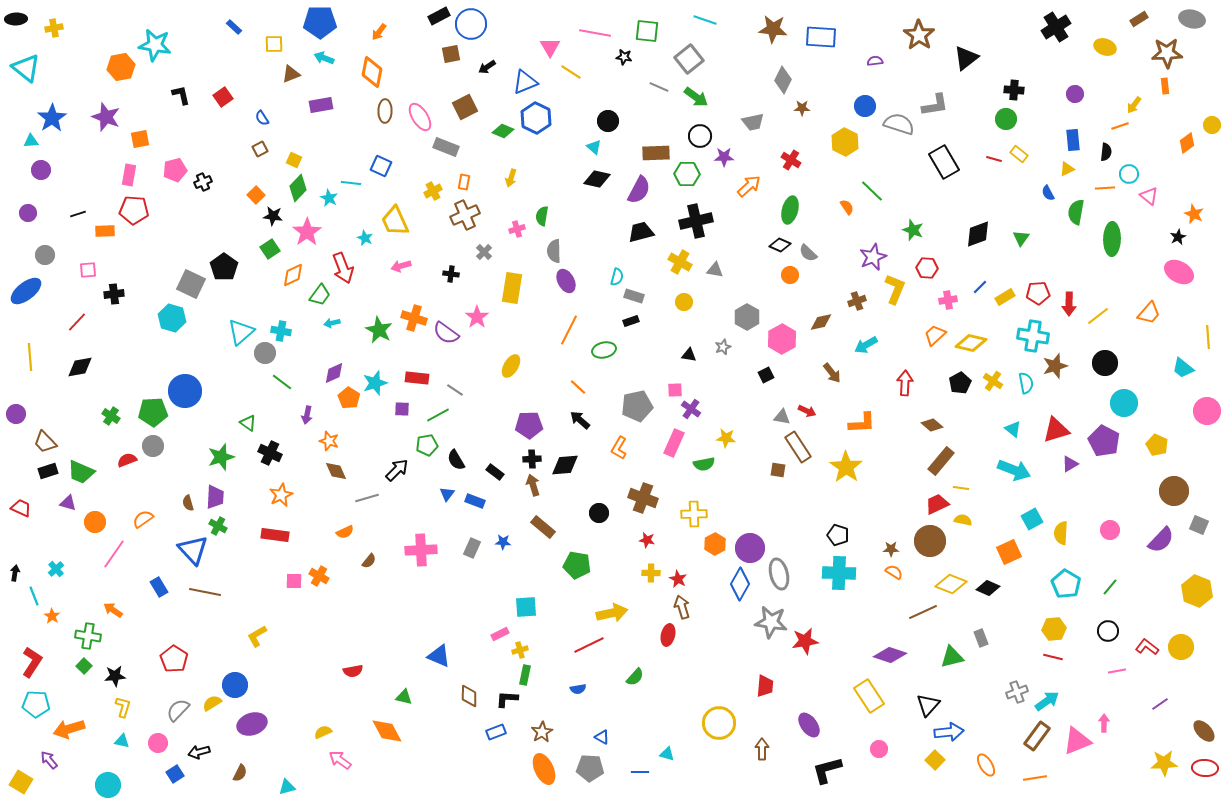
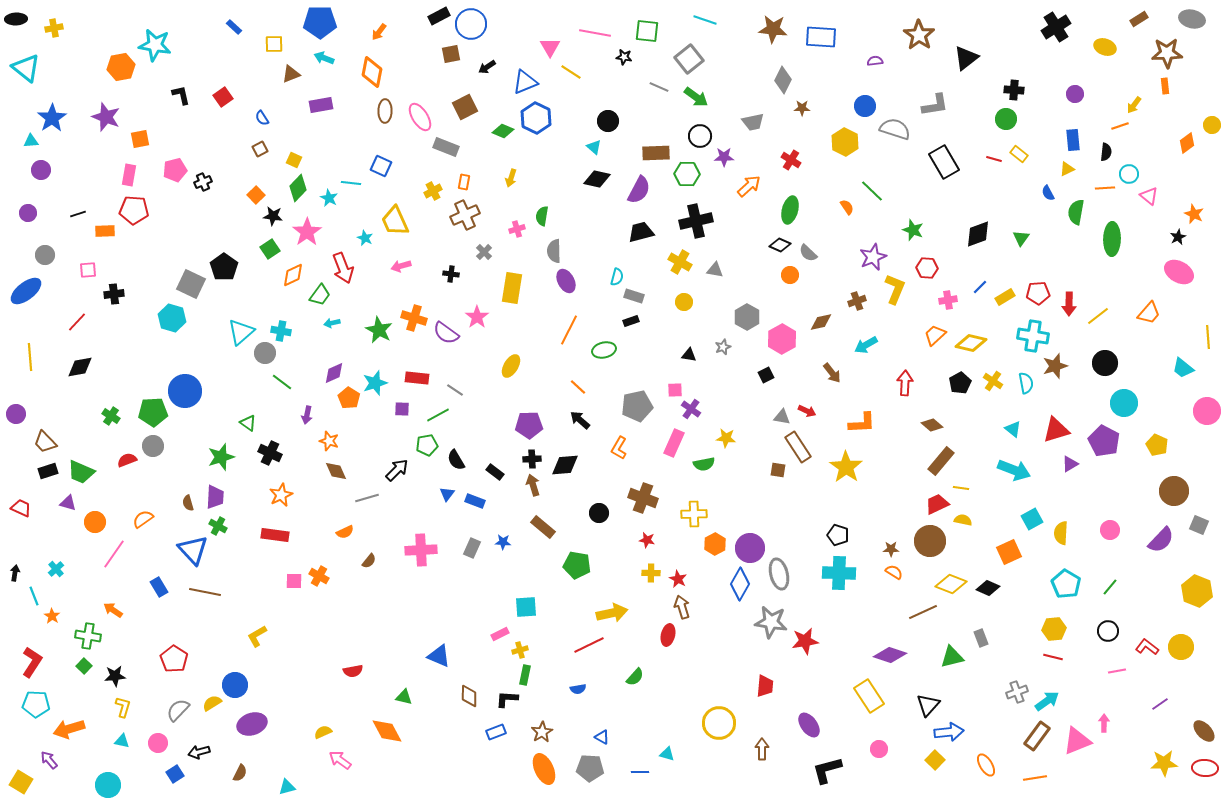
gray semicircle at (899, 124): moved 4 px left, 5 px down
